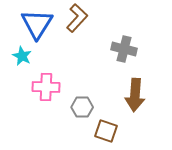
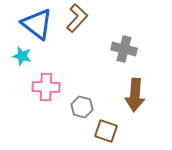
blue triangle: rotated 24 degrees counterclockwise
cyan star: rotated 12 degrees counterclockwise
gray hexagon: rotated 15 degrees clockwise
